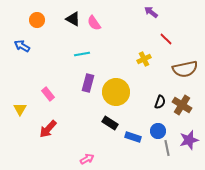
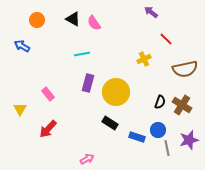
blue circle: moved 1 px up
blue rectangle: moved 4 px right
